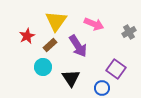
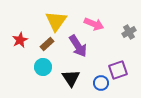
red star: moved 7 px left, 4 px down
brown rectangle: moved 3 px left, 1 px up
purple square: moved 2 px right, 1 px down; rotated 36 degrees clockwise
blue circle: moved 1 px left, 5 px up
